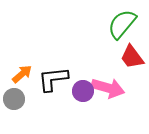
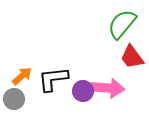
orange arrow: moved 2 px down
pink arrow: rotated 12 degrees counterclockwise
